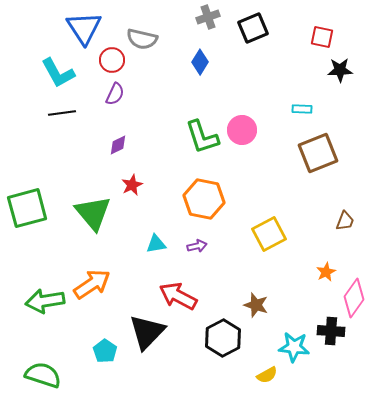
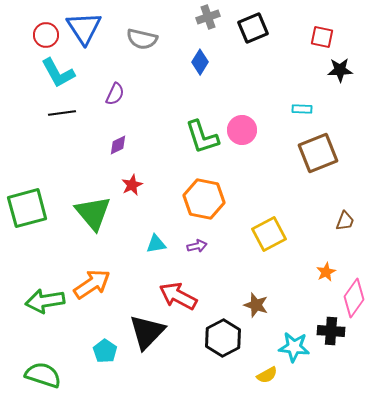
red circle: moved 66 px left, 25 px up
